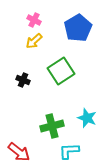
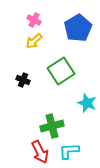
cyan star: moved 15 px up
red arrow: moved 21 px right; rotated 25 degrees clockwise
